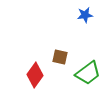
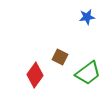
blue star: moved 2 px right, 2 px down
brown square: rotated 14 degrees clockwise
